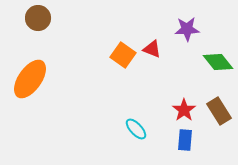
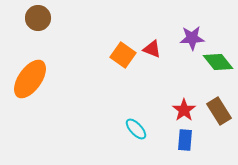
purple star: moved 5 px right, 9 px down
